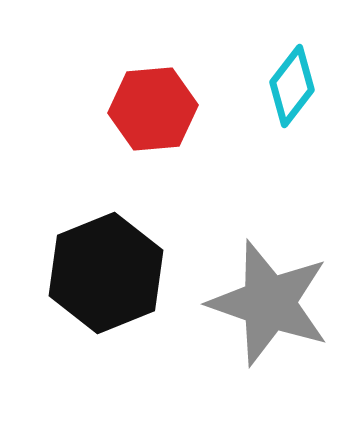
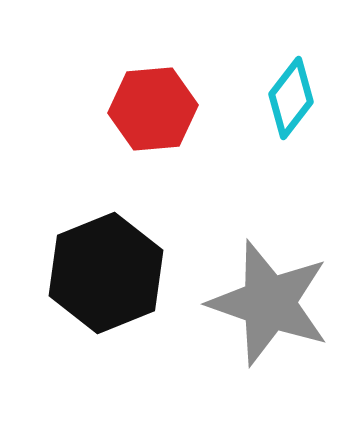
cyan diamond: moved 1 px left, 12 px down
